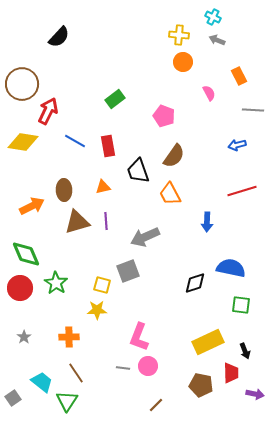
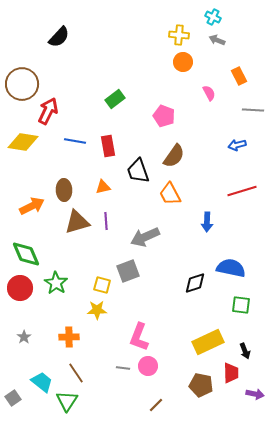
blue line at (75, 141): rotated 20 degrees counterclockwise
